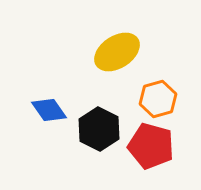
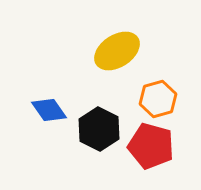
yellow ellipse: moved 1 px up
